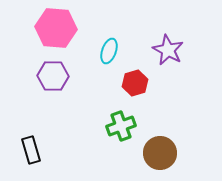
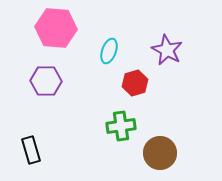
purple star: moved 1 px left
purple hexagon: moved 7 px left, 5 px down
green cross: rotated 12 degrees clockwise
